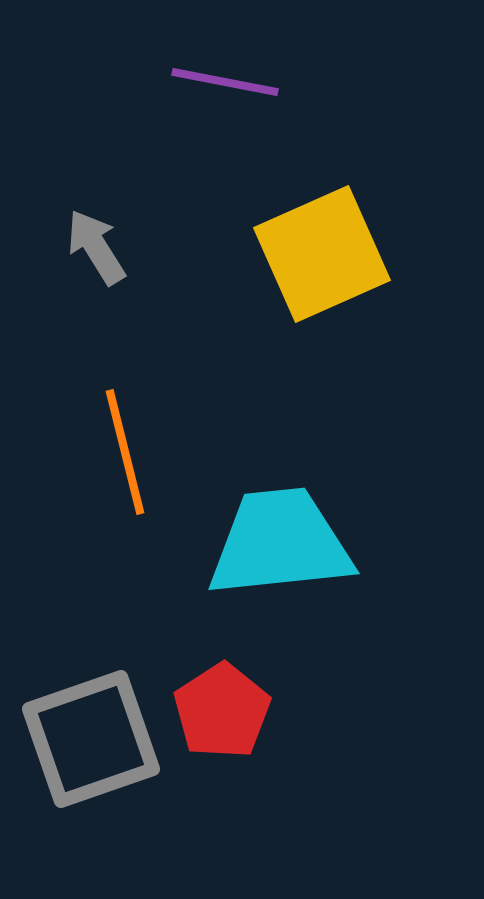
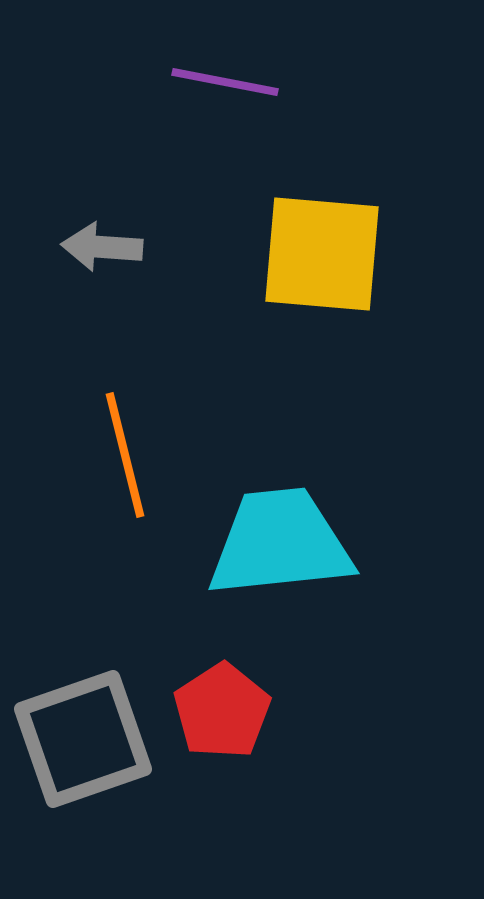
gray arrow: moved 6 px right; rotated 54 degrees counterclockwise
yellow square: rotated 29 degrees clockwise
orange line: moved 3 px down
gray square: moved 8 px left
